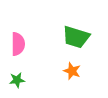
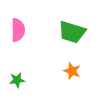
green trapezoid: moved 4 px left, 5 px up
pink semicircle: moved 14 px up
